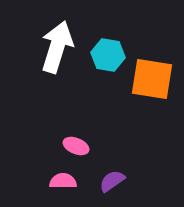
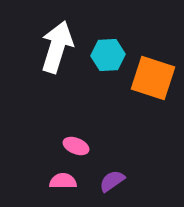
cyan hexagon: rotated 12 degrees counterclockwise
orange square: moved 1 px right, 1 px up; rotated 9 degrees clockwise
